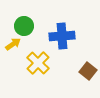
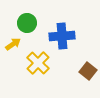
green circle: moved 3 px right, 3 px up
